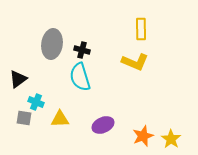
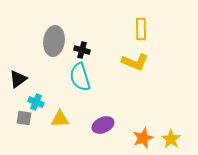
gray ellipse: moved 2 px right, 3 px up
orange star: moved 2 px down
